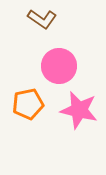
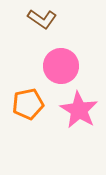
pink circle: moved 2 px right
pink star: rotated 18 degrees clockwise
